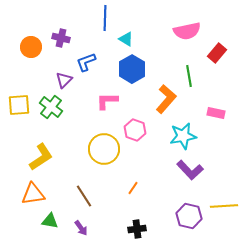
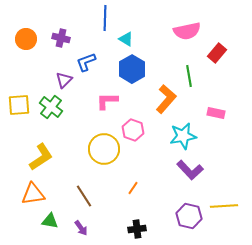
orange circle: moved 5 px left, 8 px up
pink hexagon: moved 2 px left
